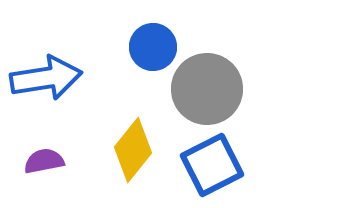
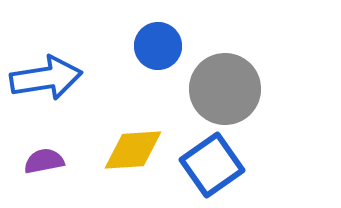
blue circle: moved 5 px right, 1 px up
gray circle: moved 18 px right
yellow diamond: rotated 48 degrees clockwise
blue square: rotated 8 degrees counterclockwise
